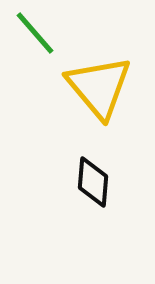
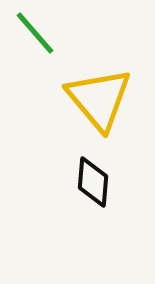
yellow triangle: moved 12 px down
